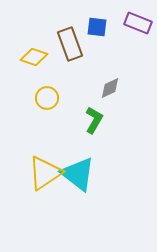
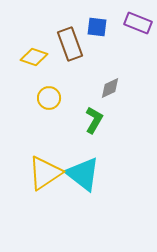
yellow circle: moved 2 px right
cyan triangle: moved 5 px right
